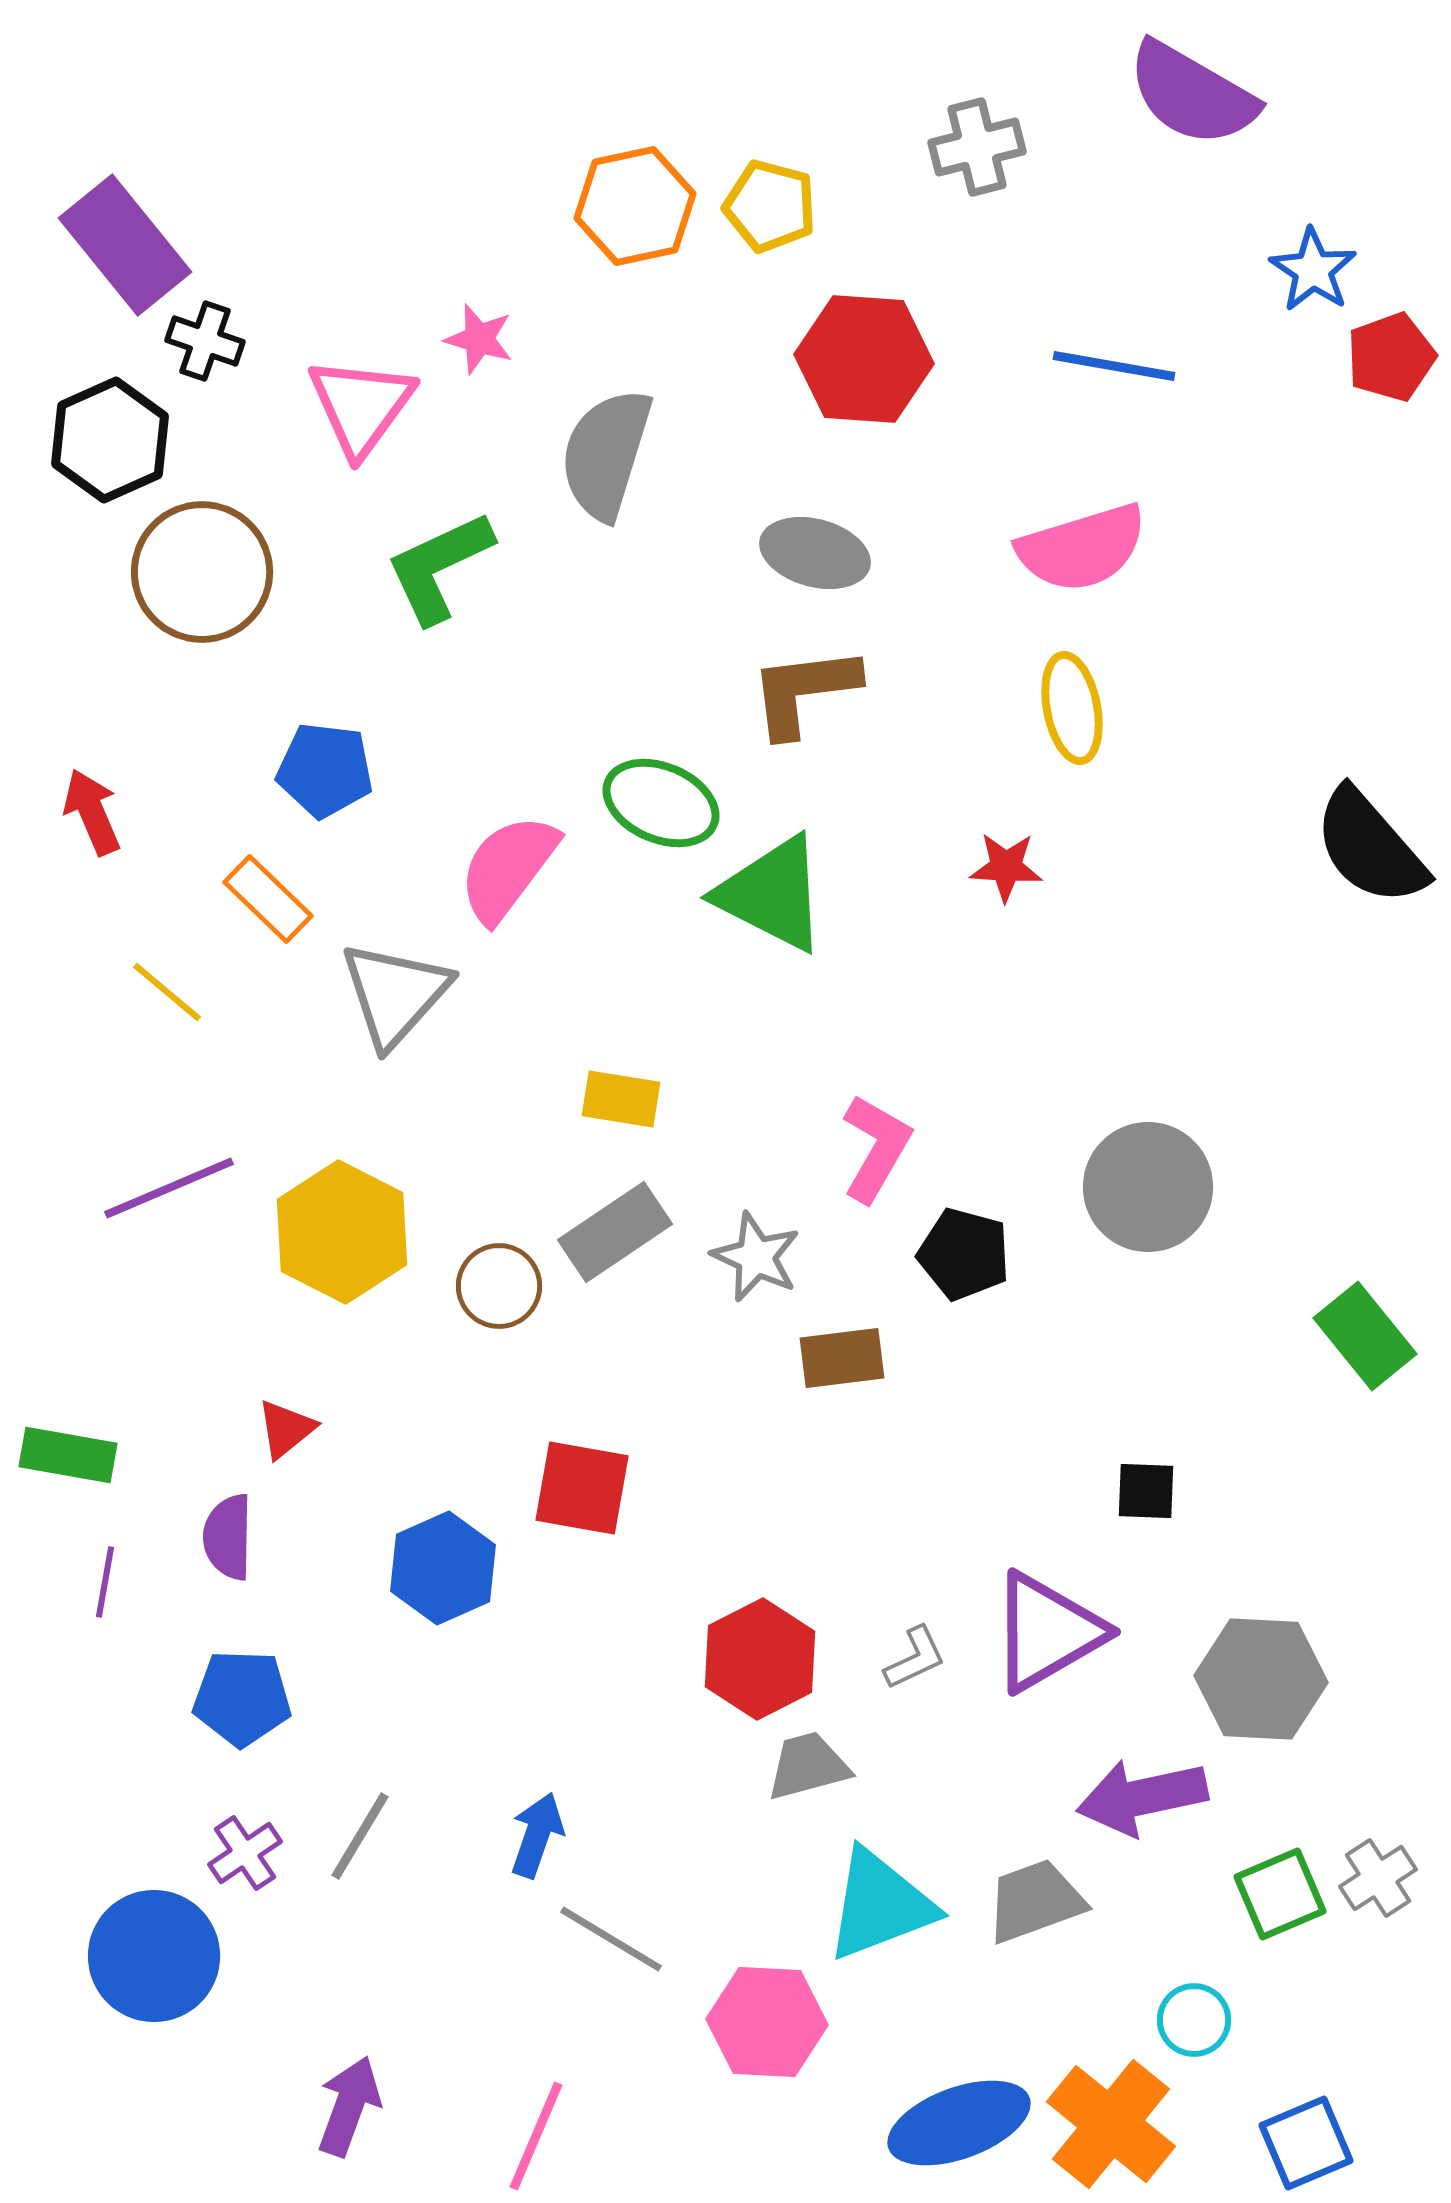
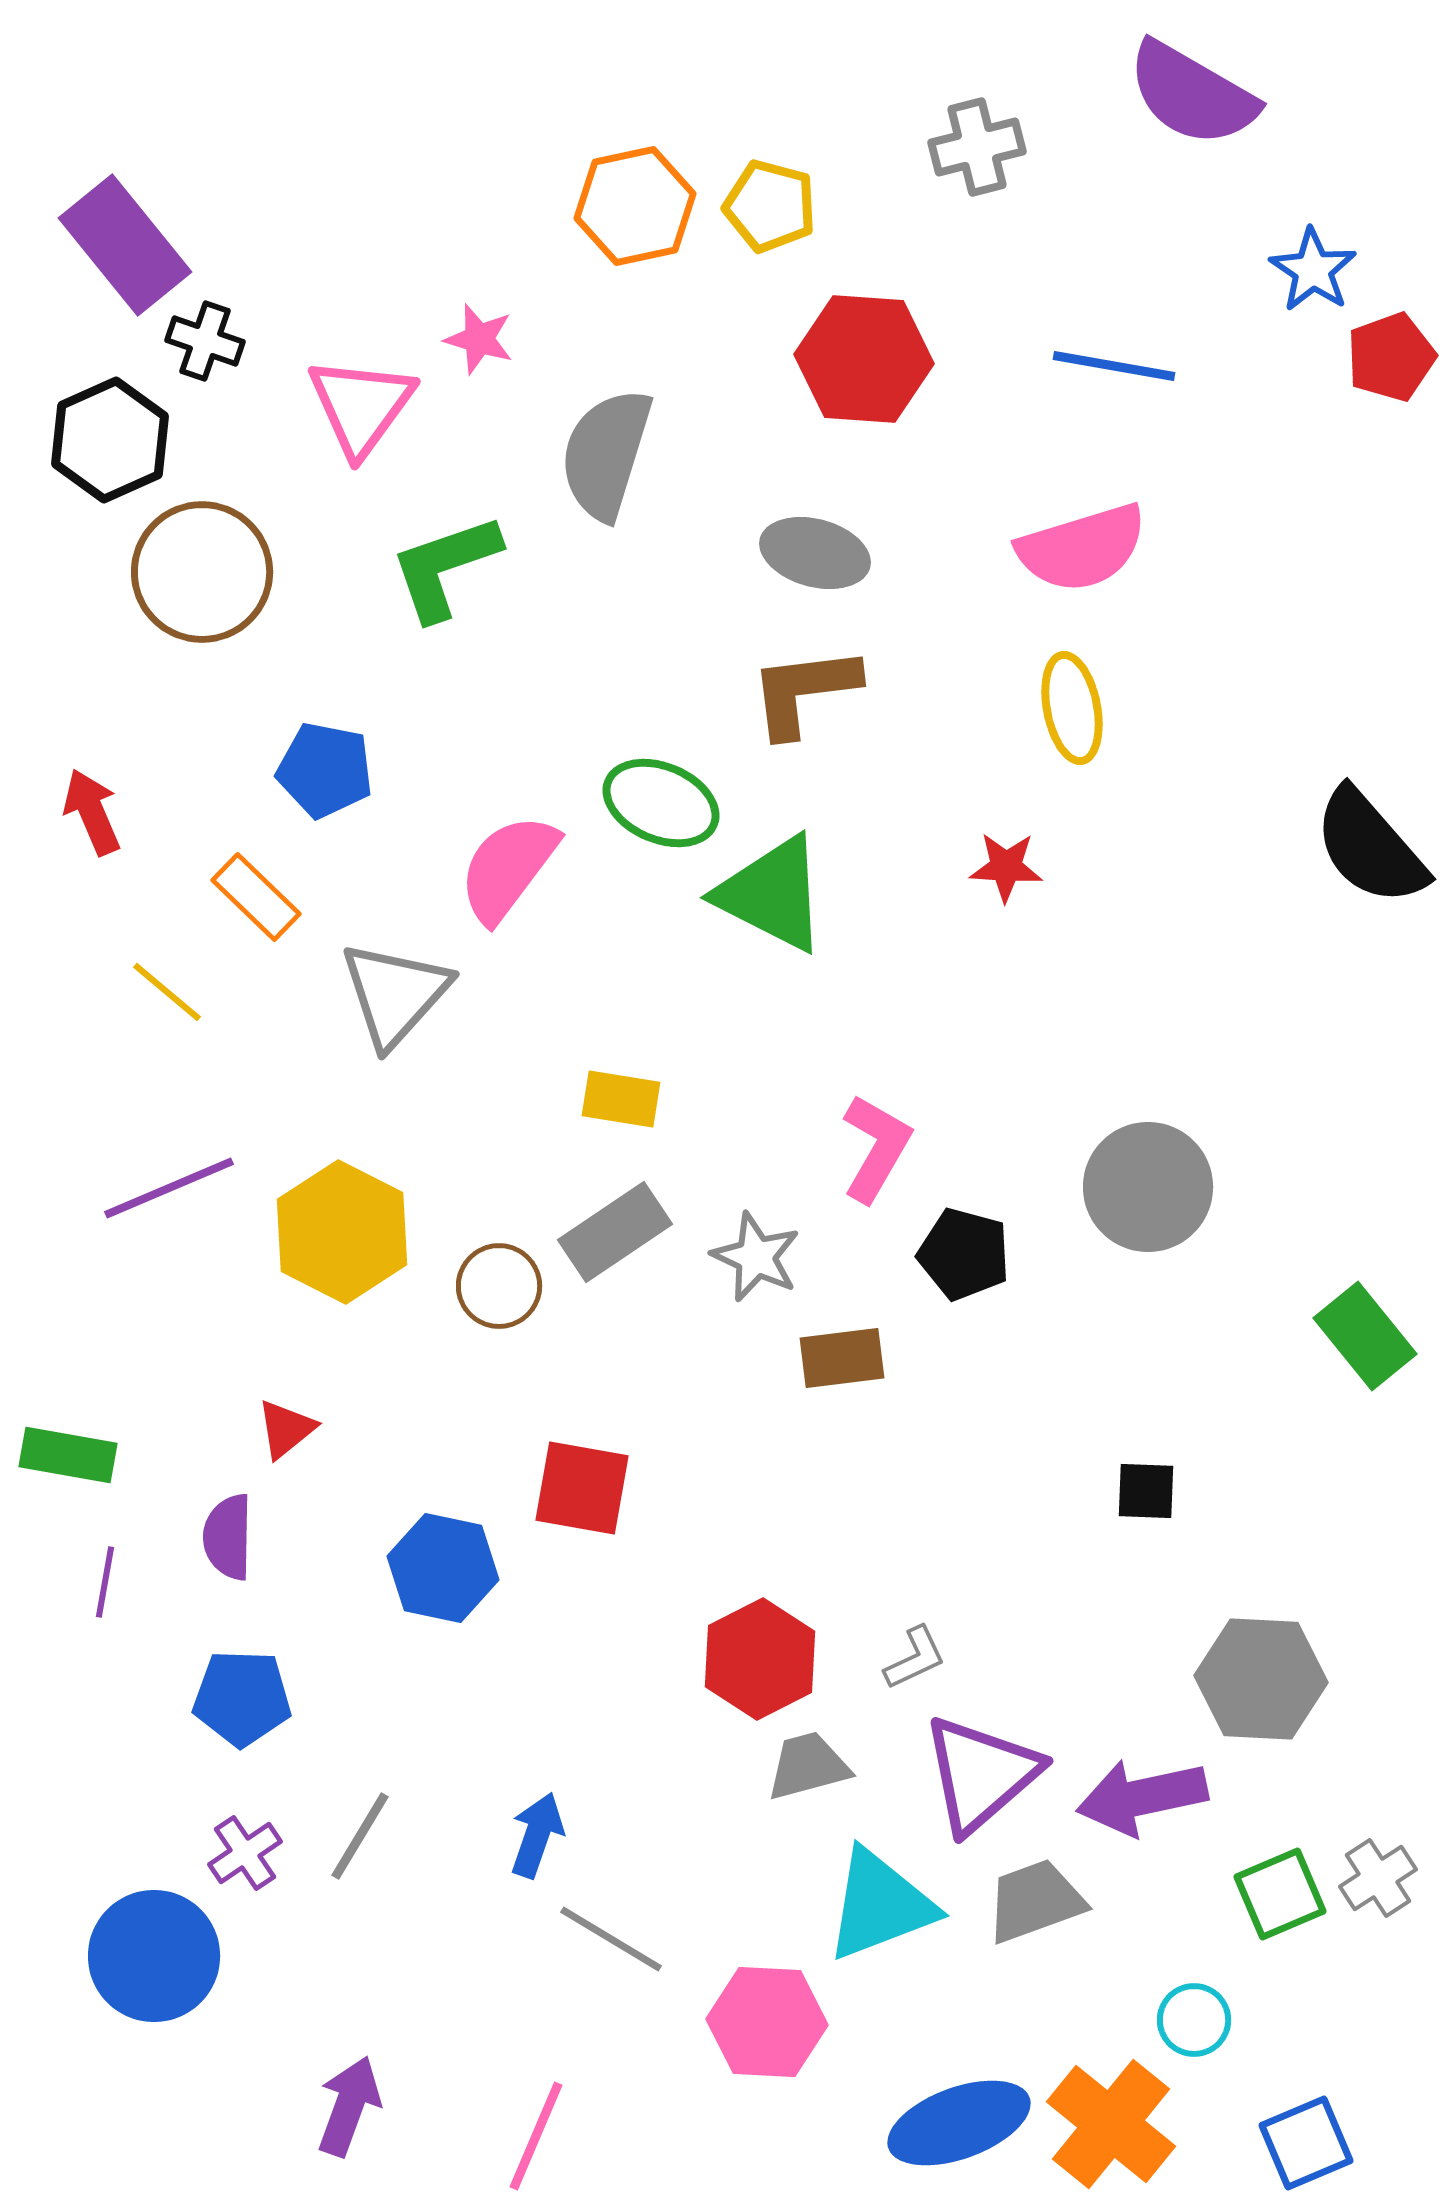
green L-shape at (439, 567): moved 6 px right; rotated 6 degrees clockwise
blue pentagon at (325, 770): rotated 4 degrees clockwise
orange rectangle at (268, 899): moved 12 px left, 2 px up
blue hexagon at (443, 1568): rotated 24 degrees counterclockwise
purple triangle at (1047, 1632): moved 66 px left, 142 px down; rotated 11 degrees counterclockwise
